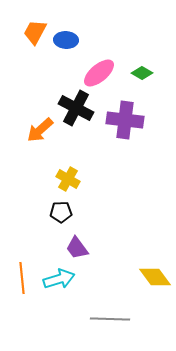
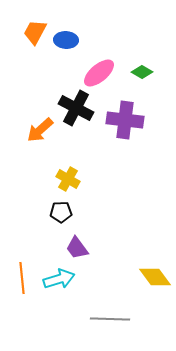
green diamond: moved 1 px up
